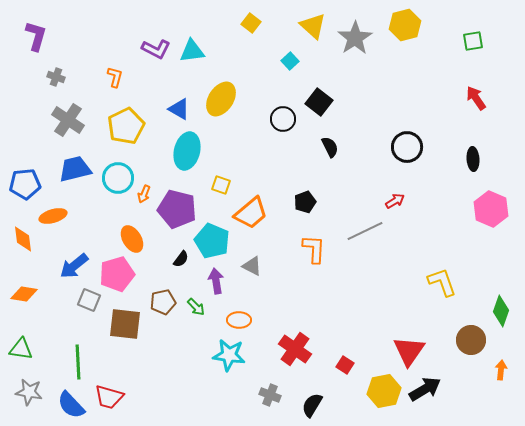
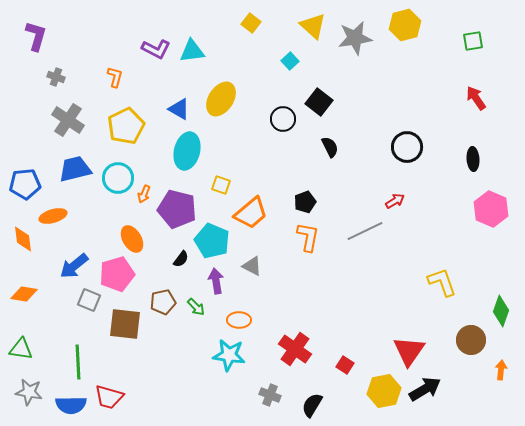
gray star at (355, 38): rotated 24 degrees clockwise
orange L-shape at (314, 249): moved 6 px left, 12 px up; rotated 8 degrees clockwise
blue semicircle at (71, 405): rotated 48 degrees counterclockwise
